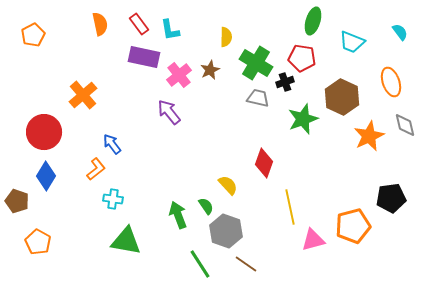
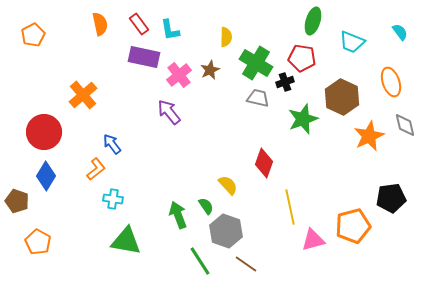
green line at (200, 264): moved 3 px up
